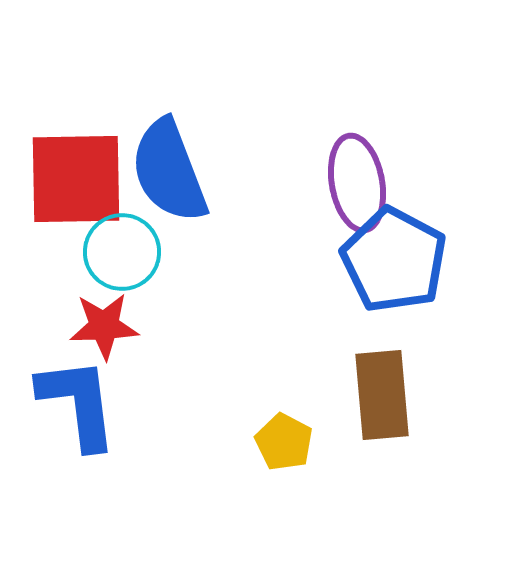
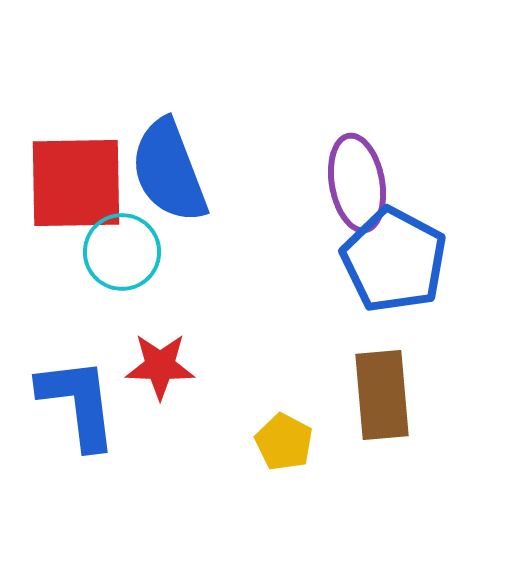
red square: moved 4 px down
red star: moved 56 px right, 40 px down; rotated 4 degrees clockwise
